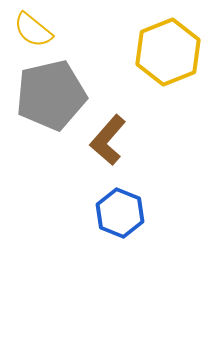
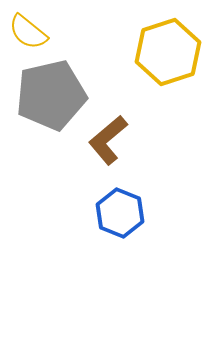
yellow semicircle: moved 5 px left, 2 px down
yellow hexagon: rotated 4 degrees clockwise
brown L-shape: rotated 9 degrees clockwise
